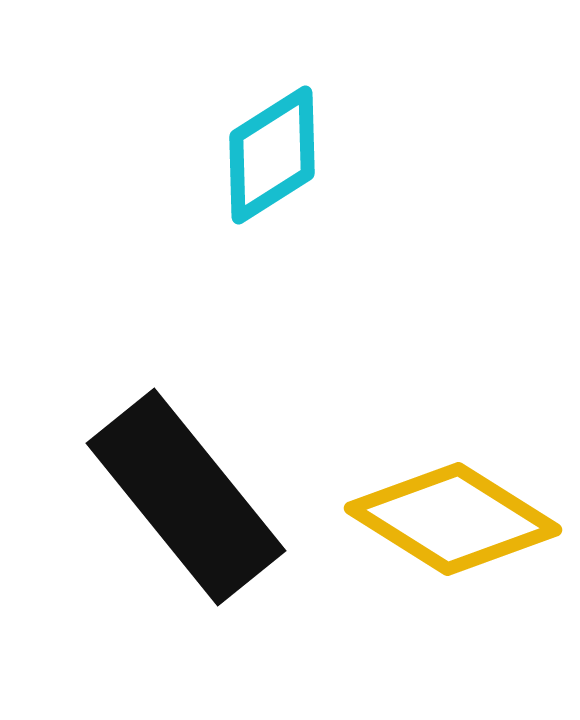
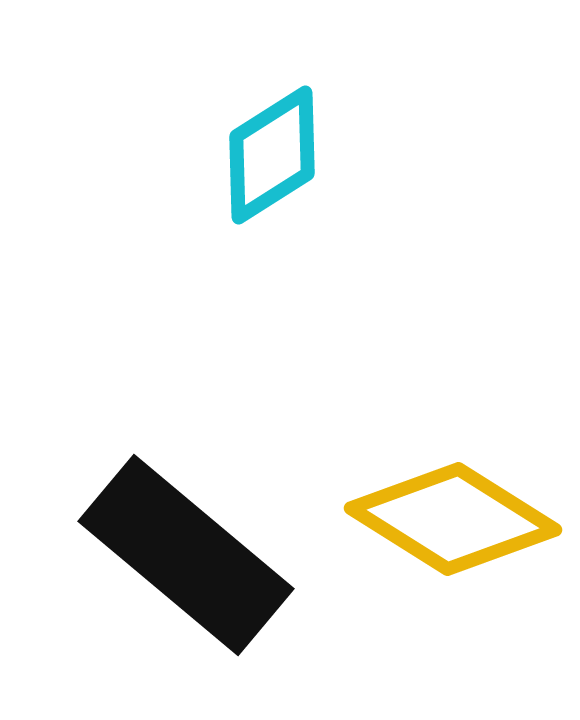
black rectangle: moved 58 px down; rotated 11 degrees counterclockwise
